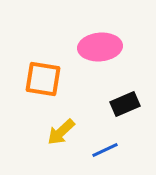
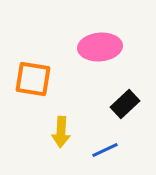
orange square: moved 10 px left
black rectangle: rotated 20 degrees counterclockwise
yellow arrow: rotated 44 degrees counterclockwise
